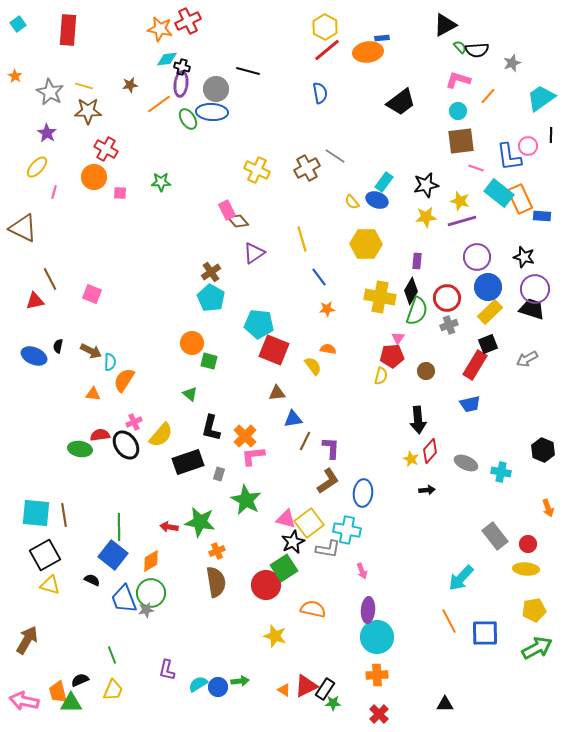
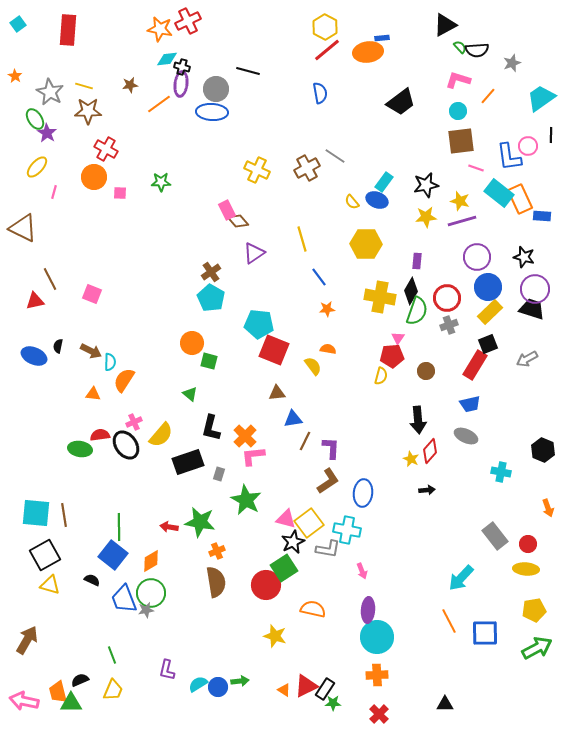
green ellipse at (188, 119): moved 153 px left
gray ellipse at (466, 463): moved 27 px up
